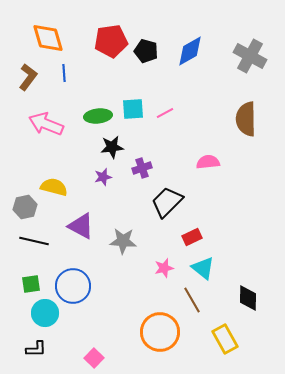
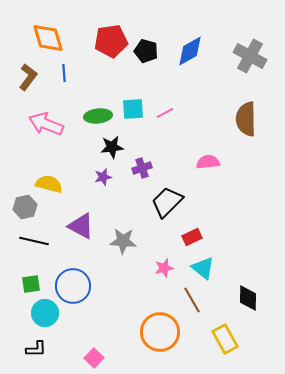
yellow semicircle: moved 5 px left, 3 px up
